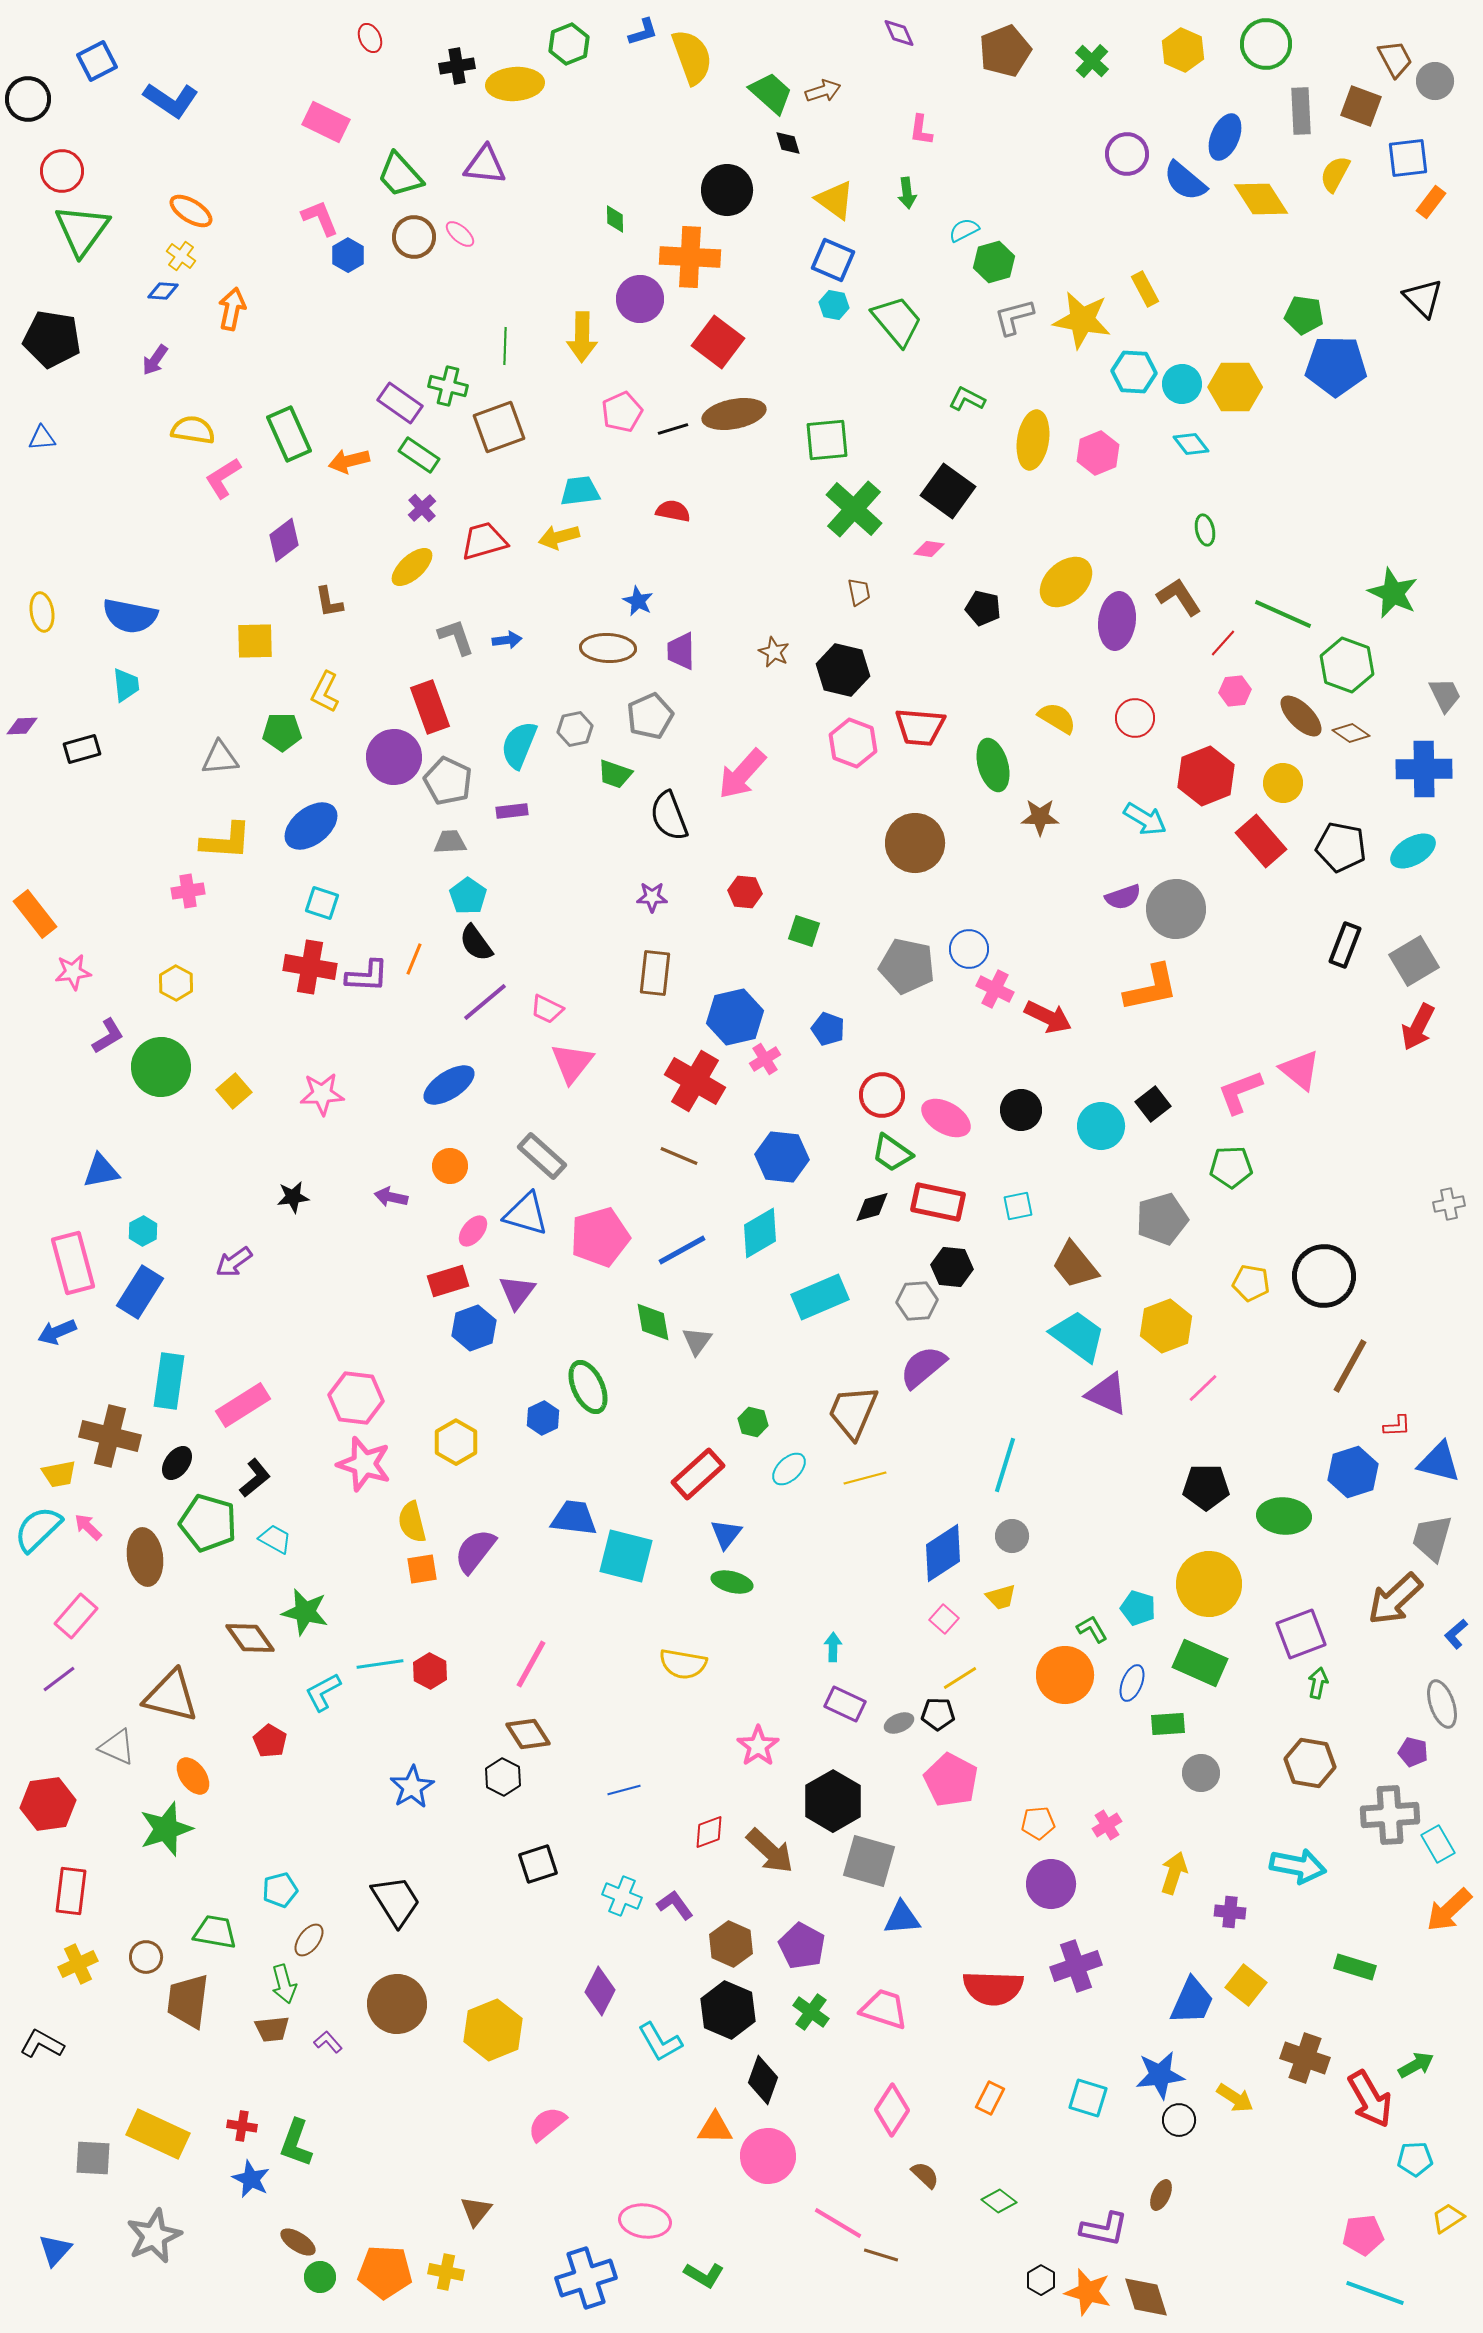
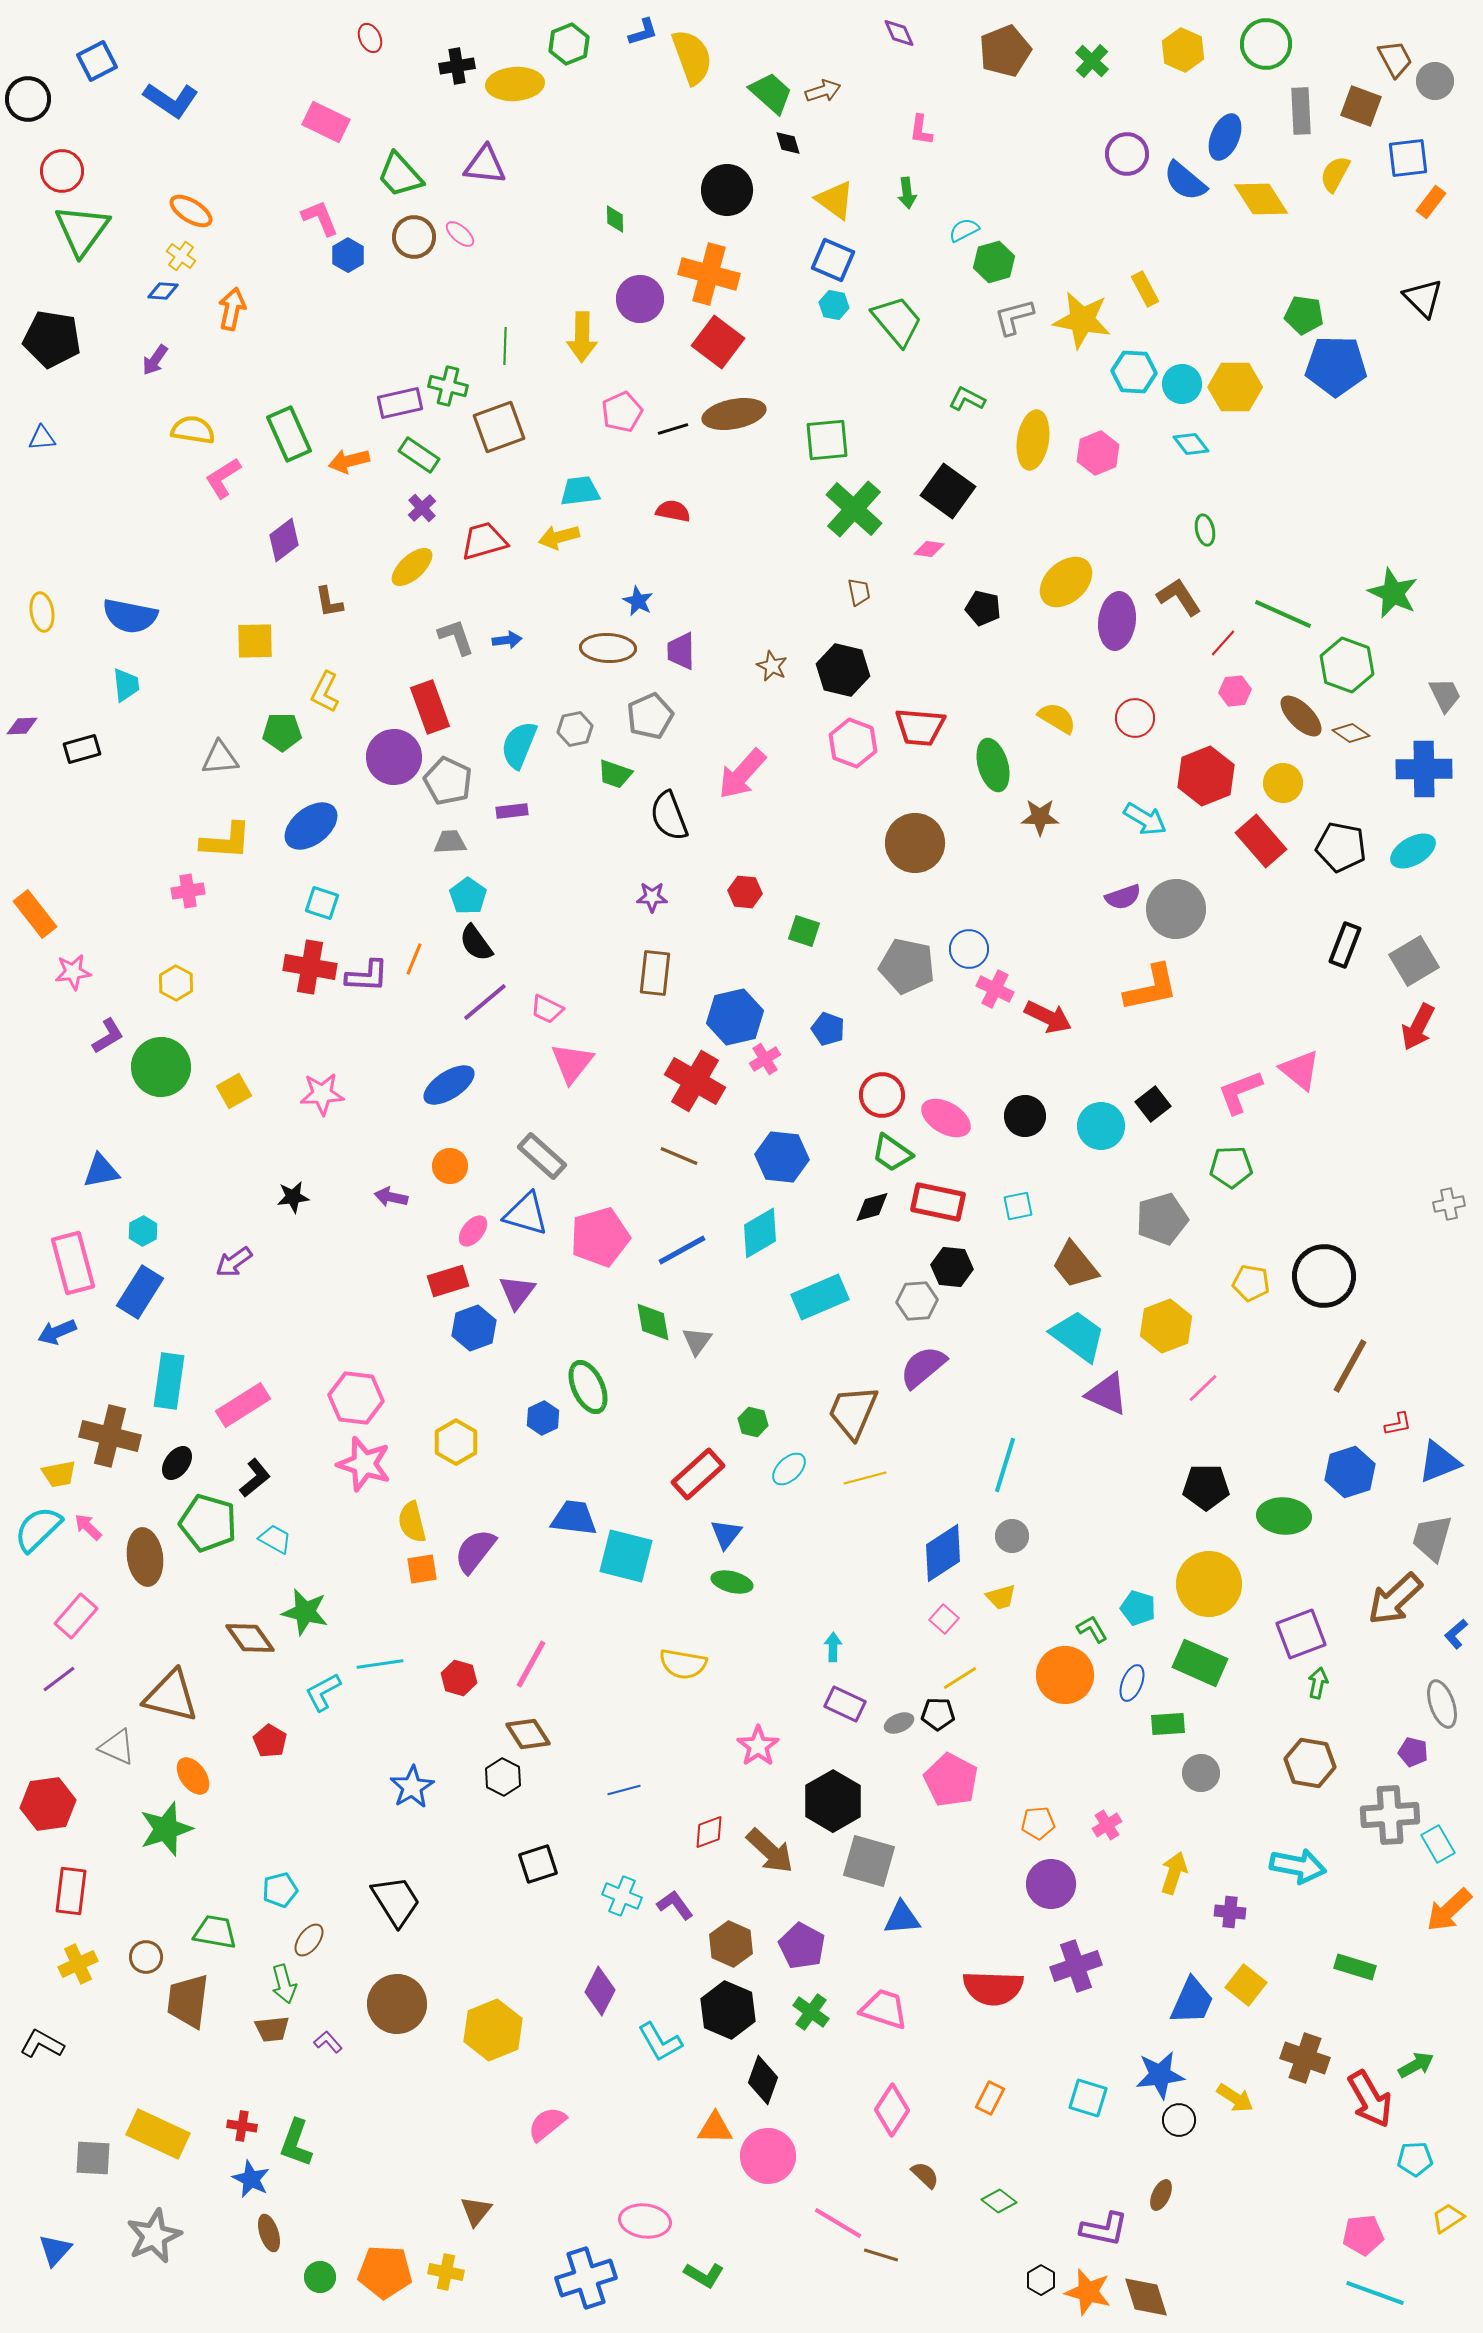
orange cross at (690, 257): moved 19 px right, 17 px down; rotated 12 degrees clockwise
purple rectangle at (400, 403): rotated 48 degrees counterclockwise
brown star at (774, 652): moved 2 px left, 14 px down
yellow square at (234, 1091): rotated 12 degrees clockwise
black circle at (1021, 1110): moved 4 px right, 6 px down
red L-shape at (1397, 1426): moved 1 px right, 2 px up; rotated 8 degrees counterclockwise
blue triangle at (1439, 1462): rotated 36 degrees counterclockwise
blue hexagon at (1353, 1472): moved 3 px left
red hexagon at (430, 1671): moved 29 px right, 7 px down; rotated 12 degrees counterclockwise
brown ellipse at (298, 2242): moved 29 px left, 9 px up; rotated 39 degrees clockwise
